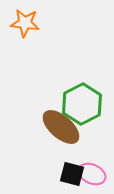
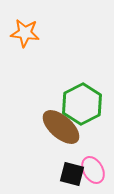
orange star: moved 10 px down
pink ellipse: moved 1 px right, 4 px up; rotated 36 degrees clockwise
